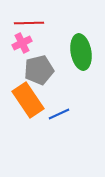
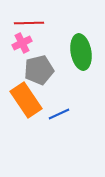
orange rectangle: moved 2 px left
